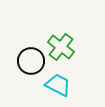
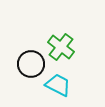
black circle: moved 3 px down
